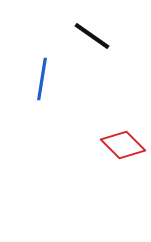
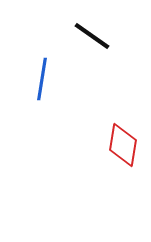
red diamond: rotated 54 degrees clockwise
